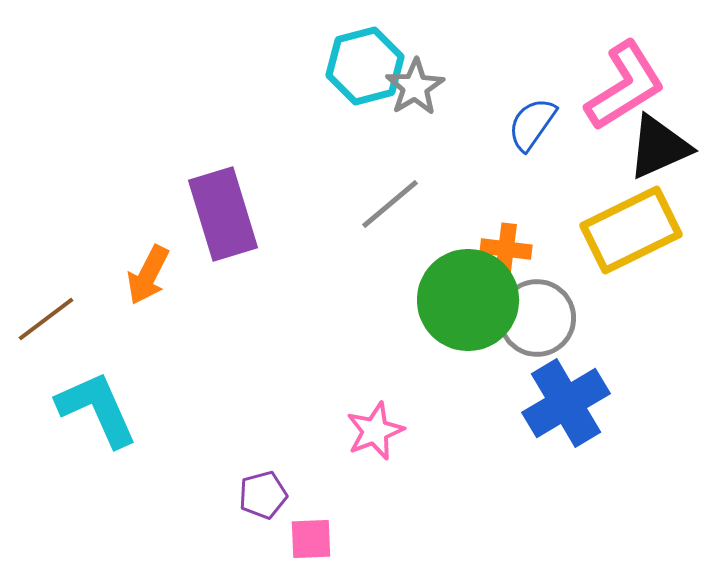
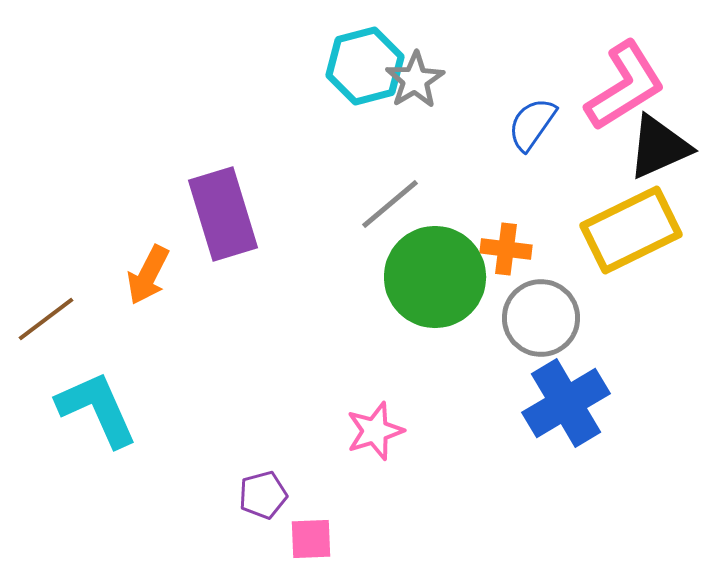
gray star: moved 7 px up
green circle: moved 33 px left, 23 px up
gray circle: moved 4 px right
pink star: rotated 4 degrees clockwise
